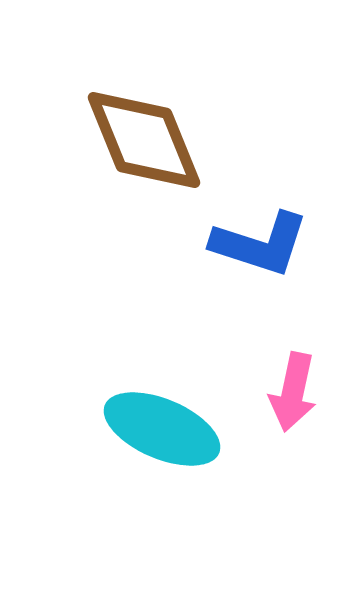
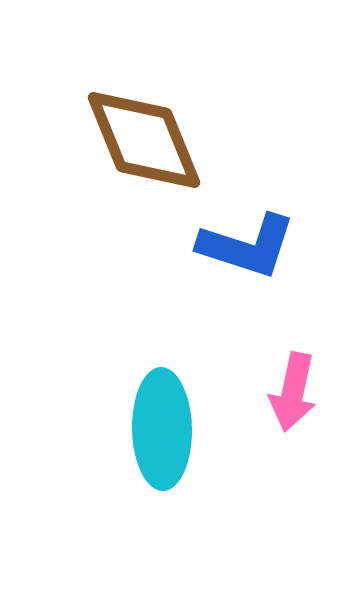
blue L-shape: moved 13 px left, 2 px down
cyan ellipse: rotated 66 degrees clockwise
